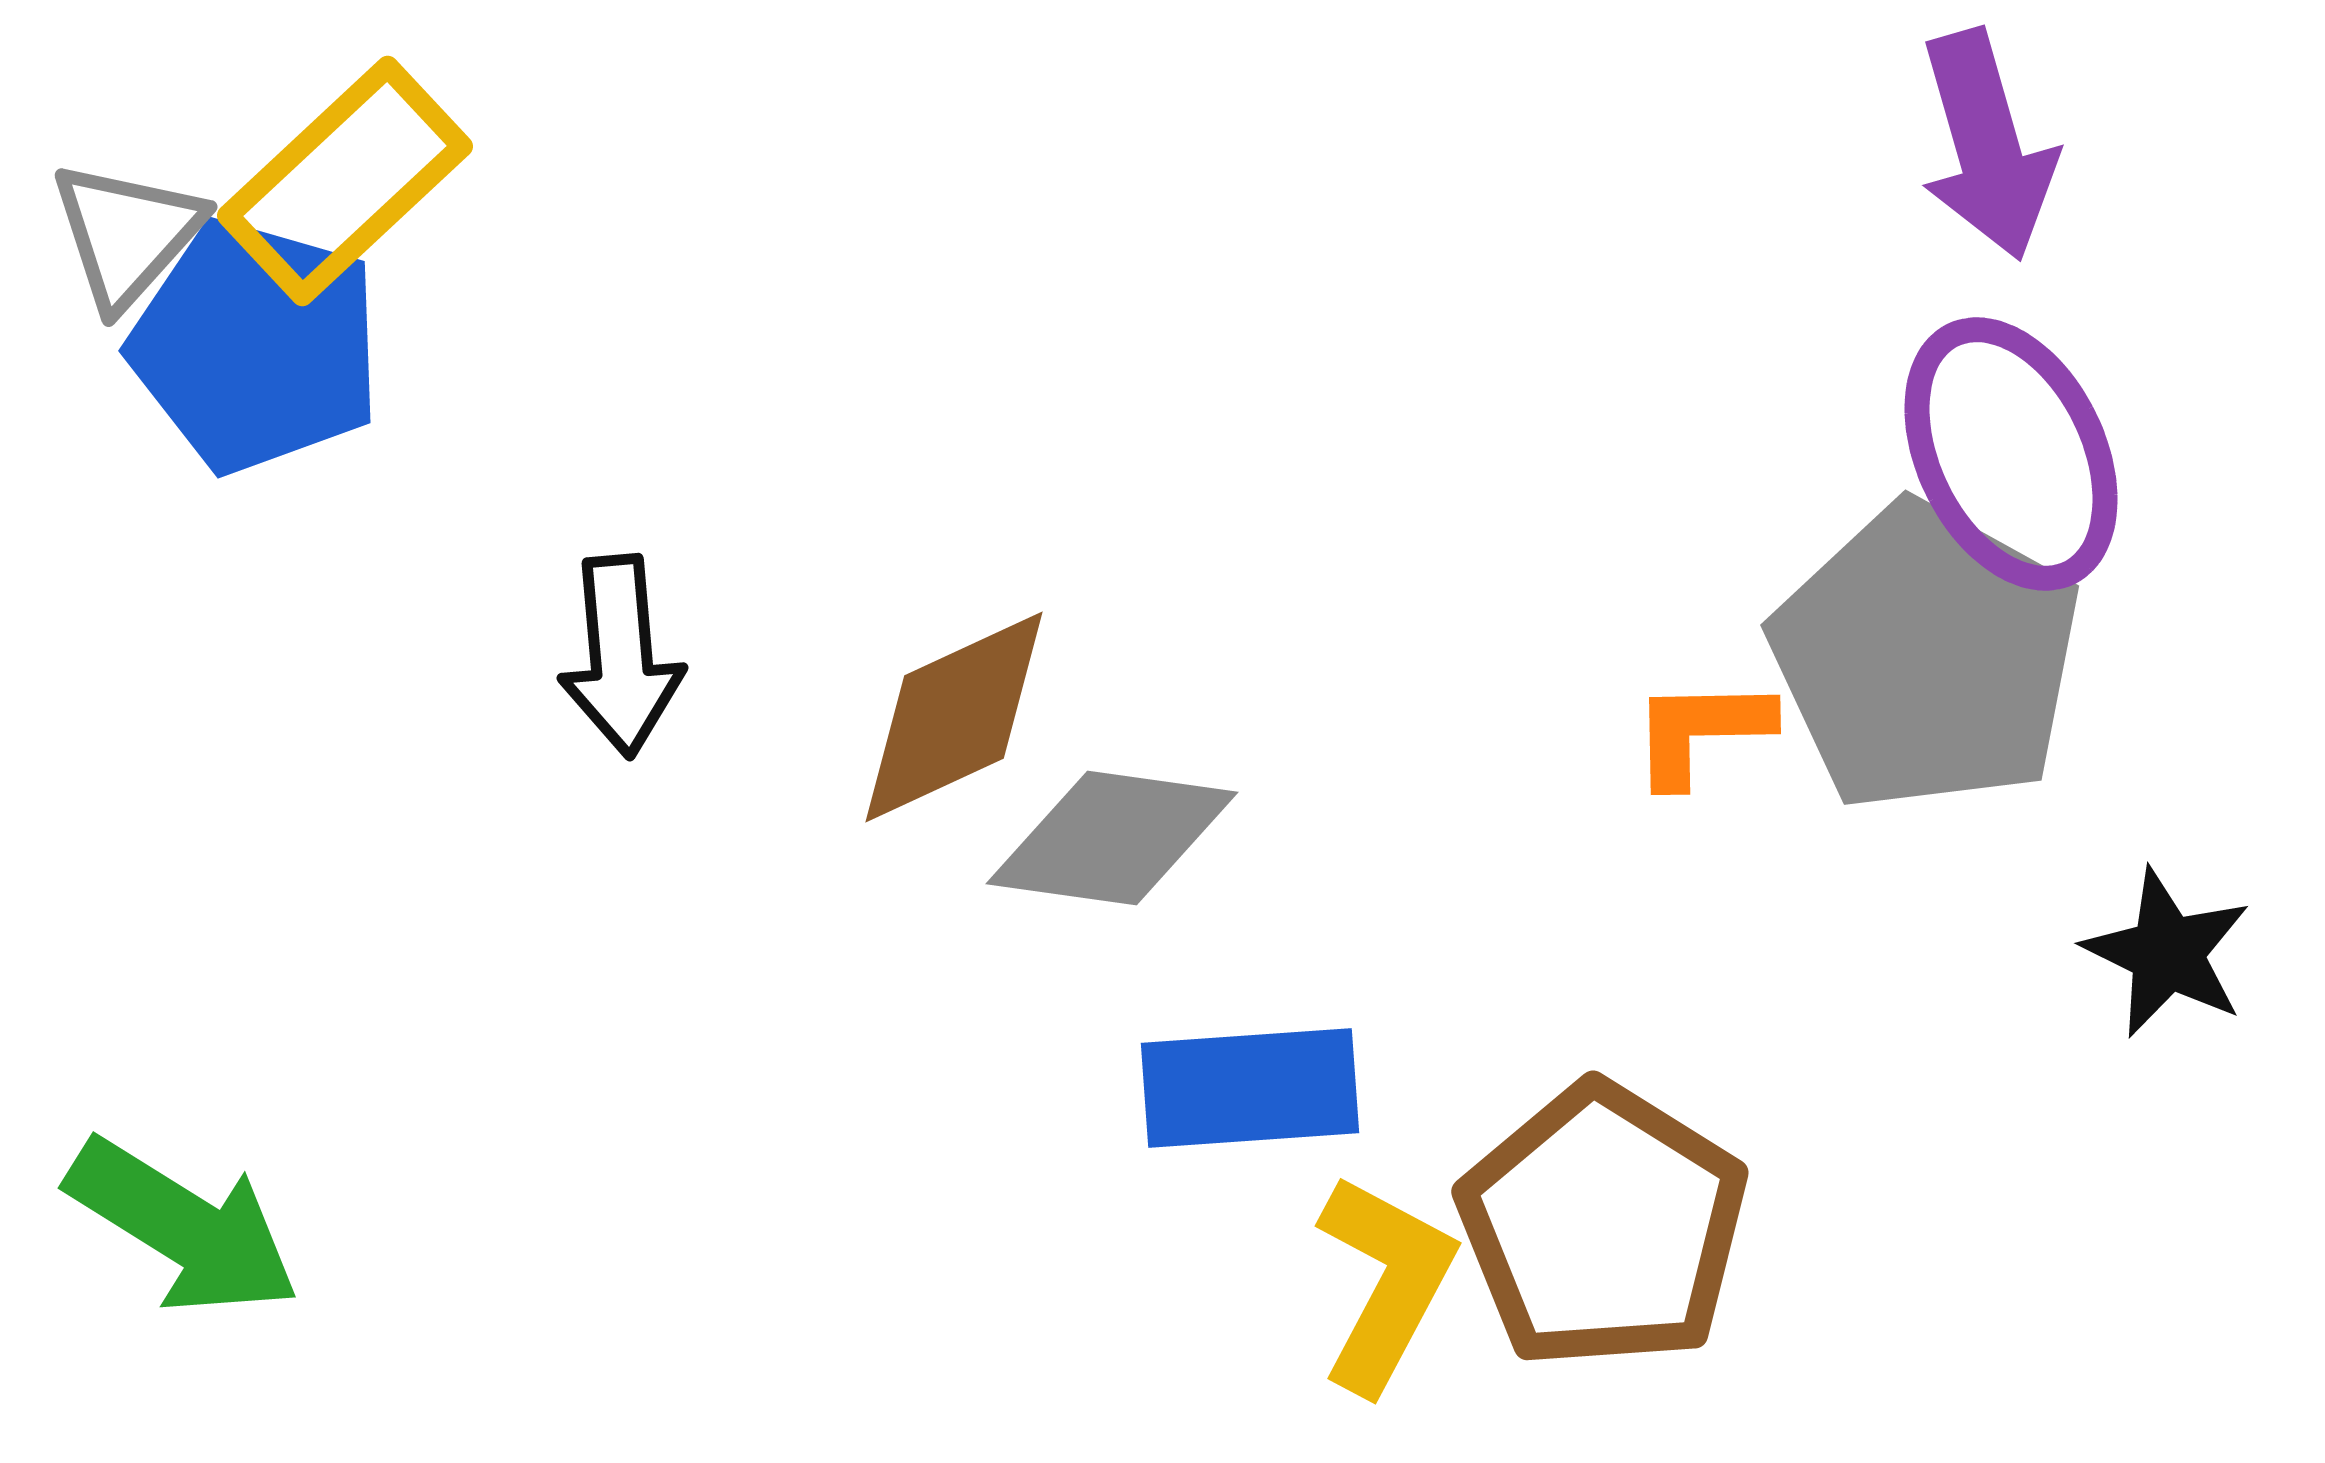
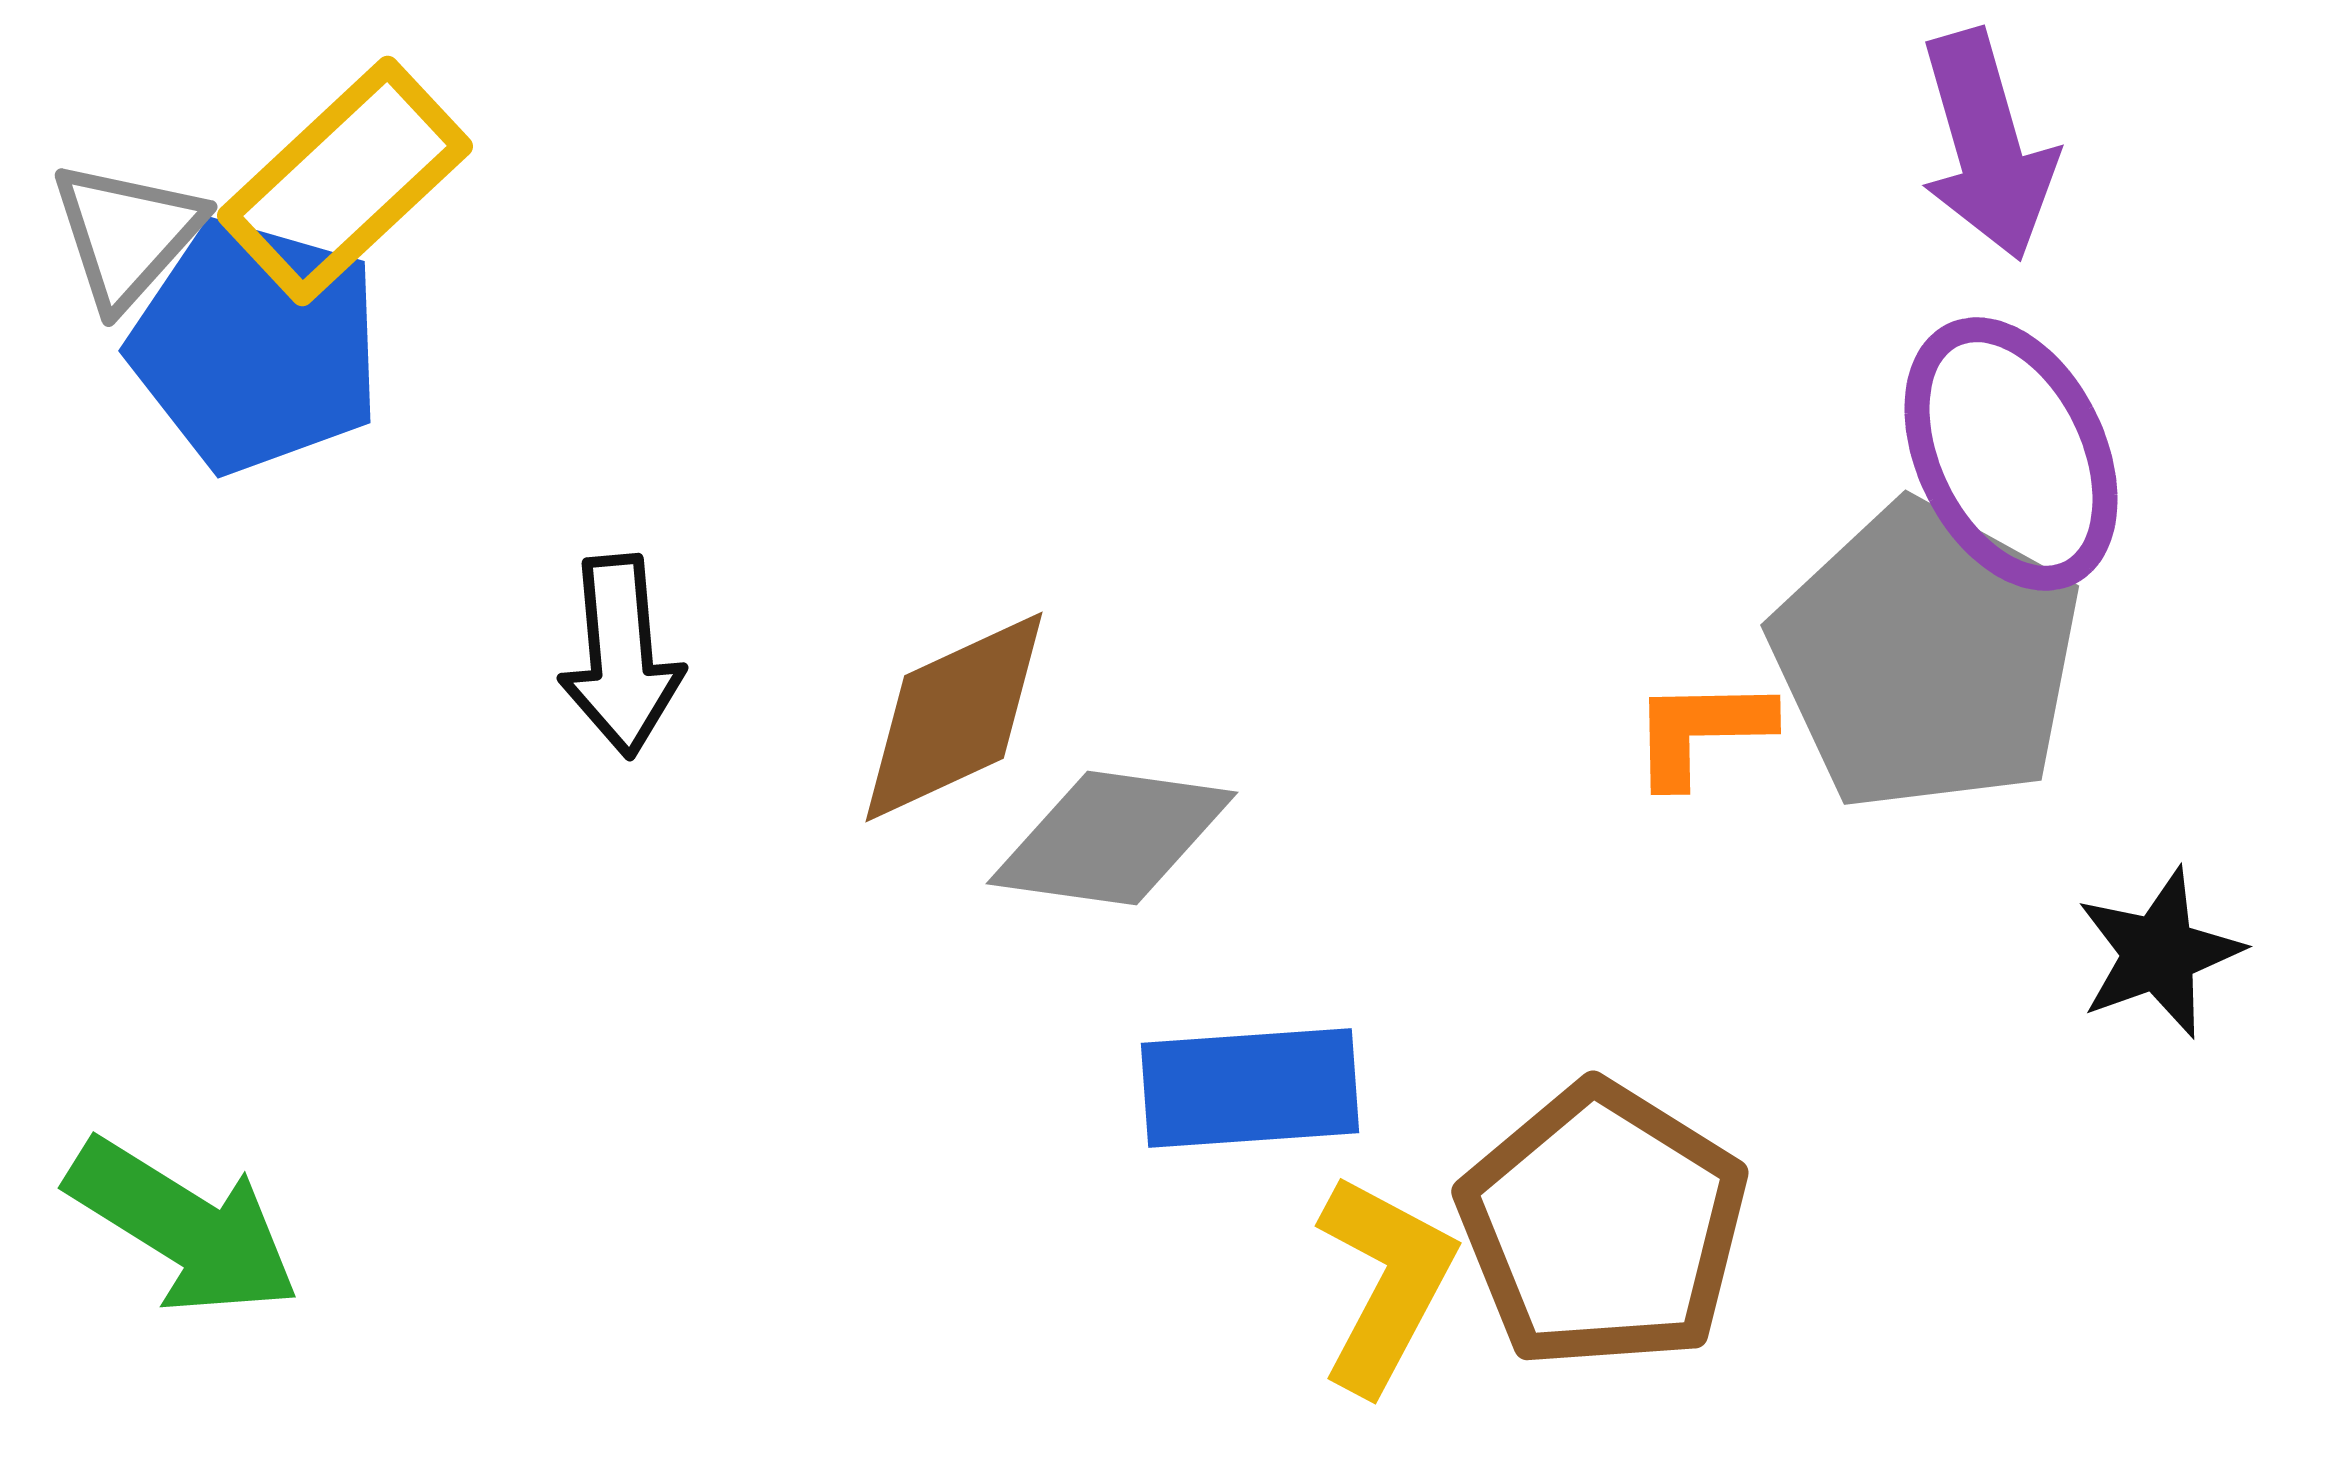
black star: moved 8 px left; rotated 26 degrees clockwise
